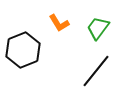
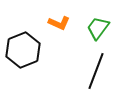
orange L-shape: rotated 35 degrees counterclockwise
black line: rotated 18 degrees counterclockwise
